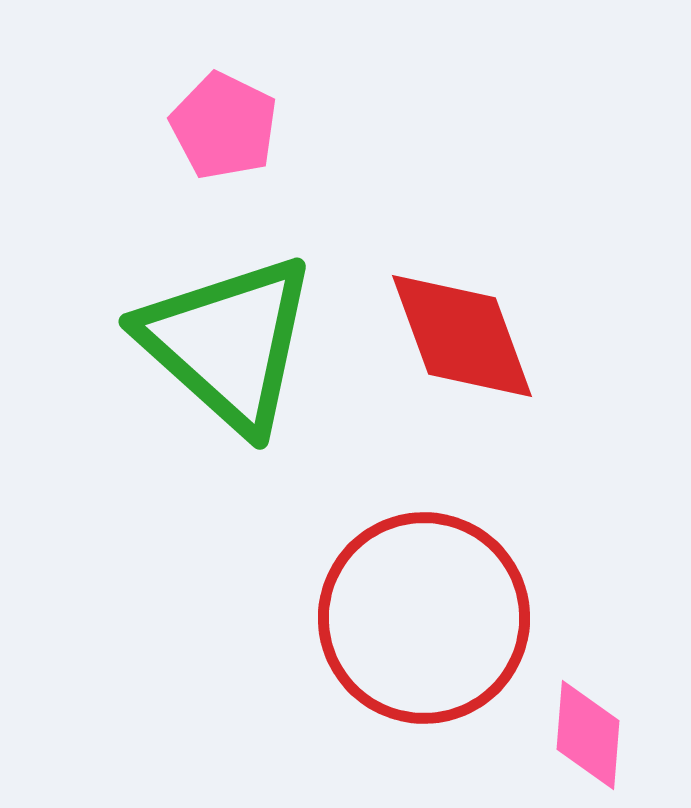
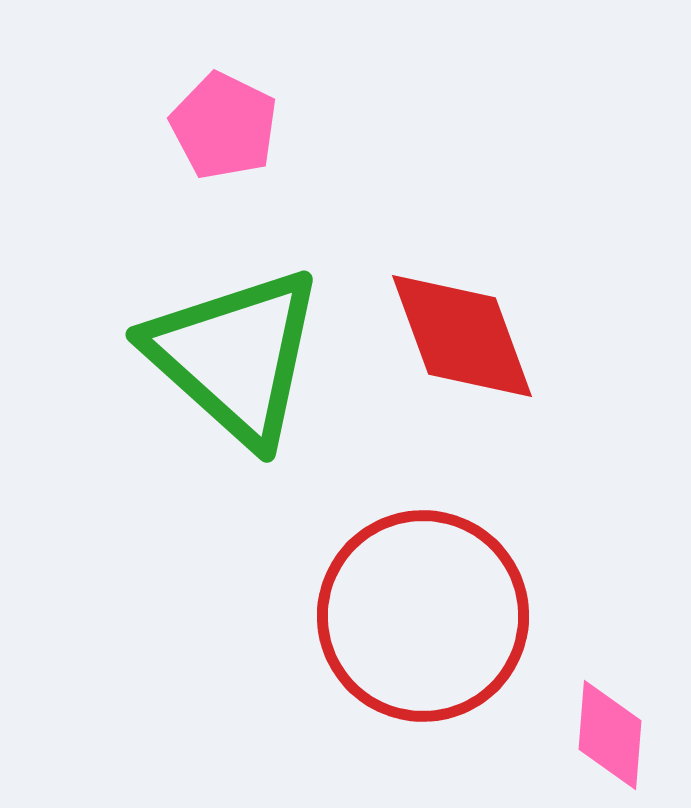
green triangle: moved 7 px right, 13 px down
red circle: moved 1 px left, 2 px up
pink diamond: moved 22 px right
